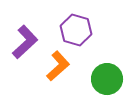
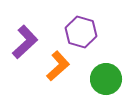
purple hexagon: moved 5 px right, 2 px down
green circle: moved 1 px left
